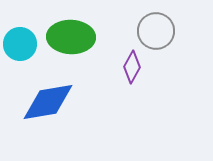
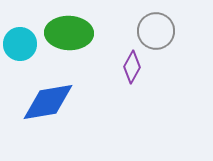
green ellipse: moved 2 px left, 4 px up
